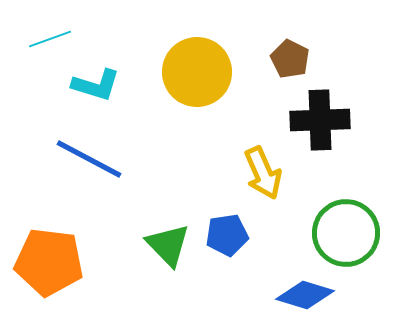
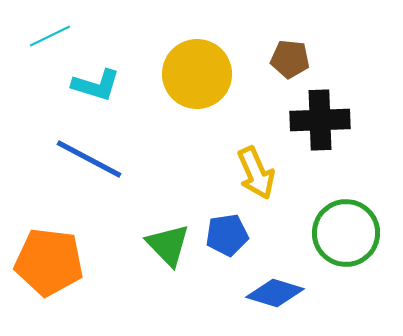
cyan line: moved 3 px up; rotated 6 degrees counterclockwise
brown pentagon: rotated 21 degrees counterclockwise
yellow circle: moved 2 px down
yellow arrow: moved 7 px left
blue diamond: moved 30 px left, 2 px up
